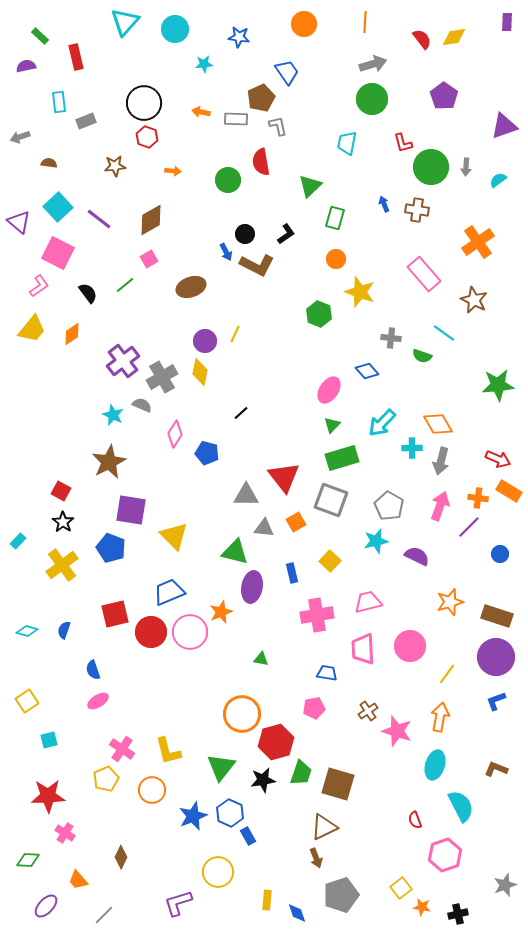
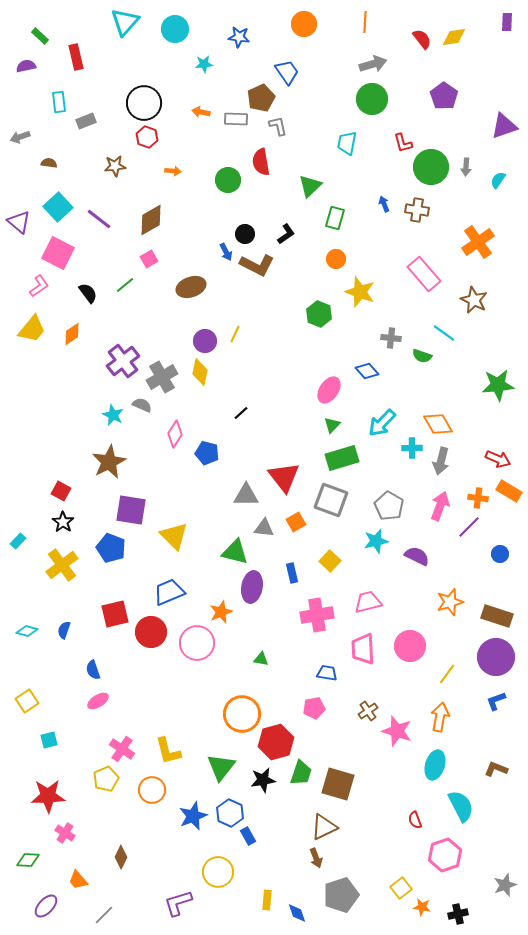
cyan semicircle at (498, 180): rotated 18 degrees counterclockwise
pink circle at (190, 632): moved 7 px right, 11 px down
